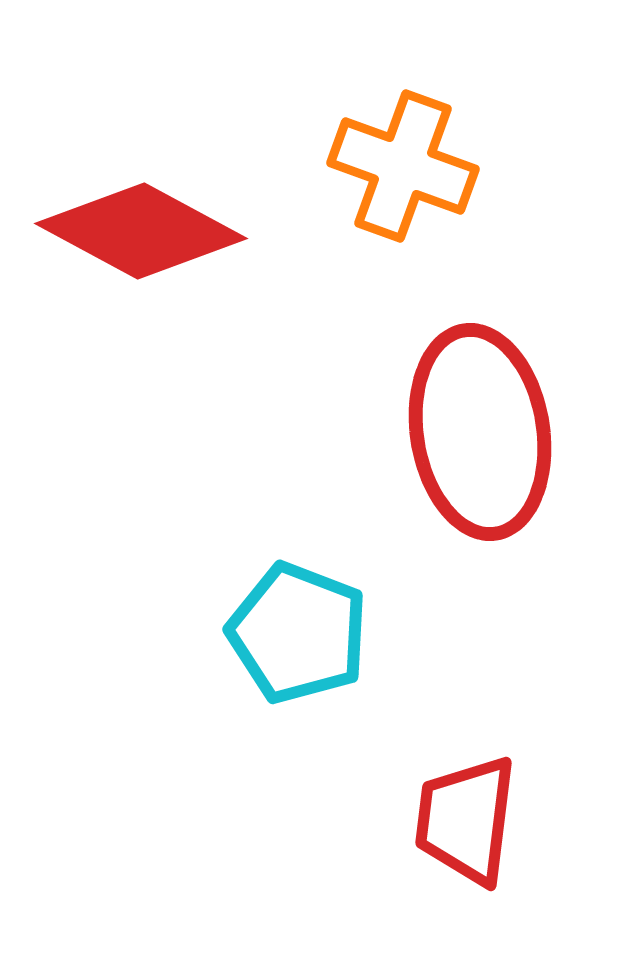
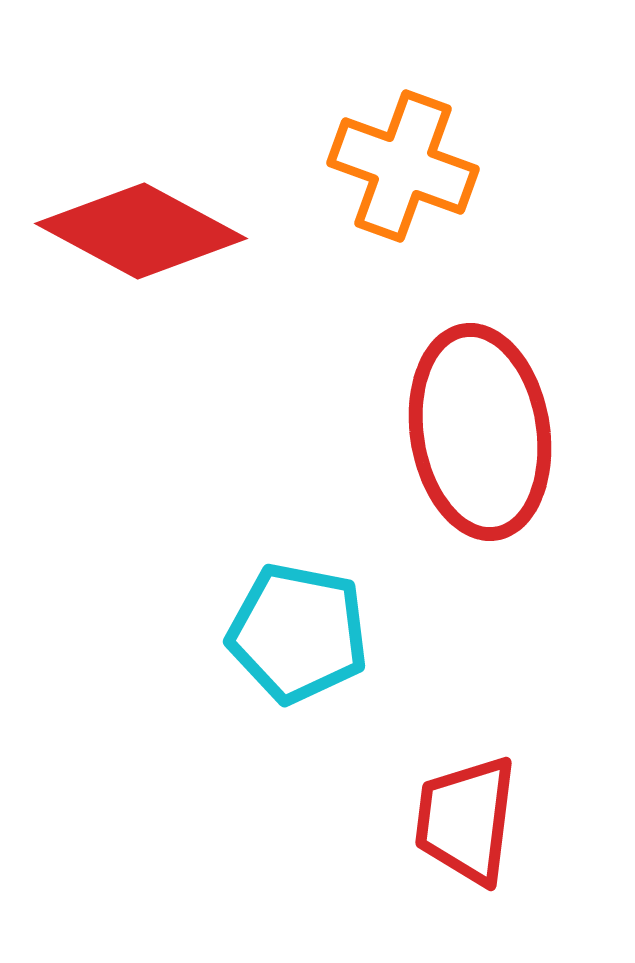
cyan pentagon: rotated 10 degrees counterclockwise
